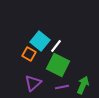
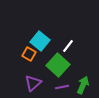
white line: moved 12 px right
green square: rotated 15 degrees clockwise
